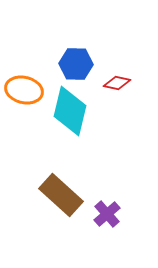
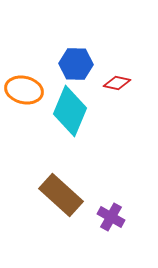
cyan diamond: rotated 9 degrees clockwise
purple cross: moved 4 px right, 3 px down; rotated 20 degrees counterclockwise
